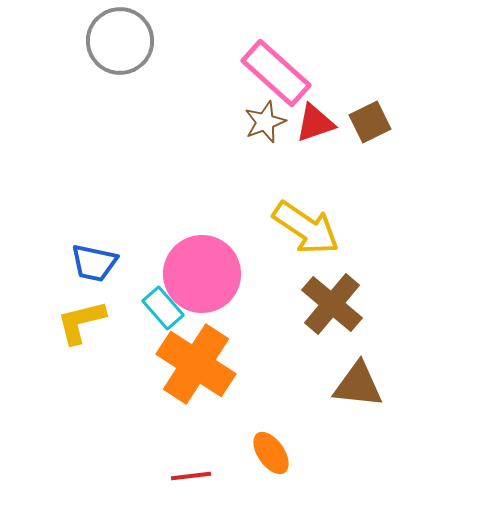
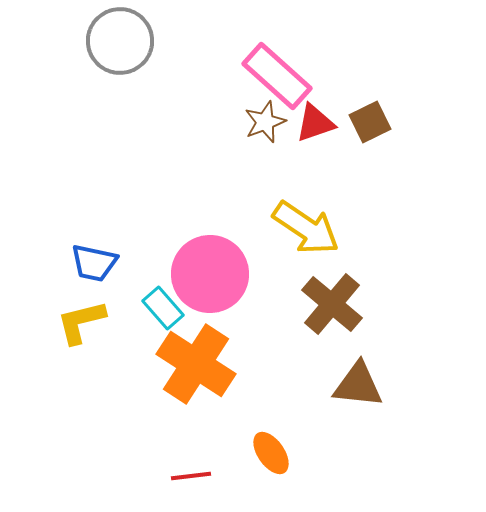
pink rectangle: moved 1 px right, 3 px down
pink circle: moved 8 px right
